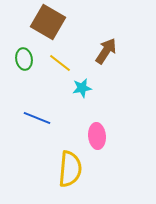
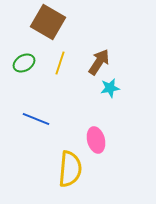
brown arrow: moved 7 px left, 11 px down
green ellipse: moved 4 px down; rotated 70 degrees clockwise
yellow line: rotated 70 degrees clockwise
cyan star: moved 28 px right
blue line: moved 1 px left, 1 px down
pink ellipse: moved 1 px left, 4 px down; rotated 10 degrees counterclockwise
